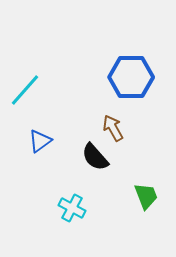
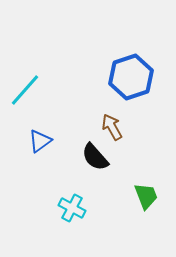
blue hexagon: rotated 18 degrees counterclockwise
brown arrow: moved 1 px left, 1 px up
